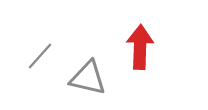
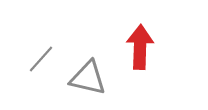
gray line: moved 1 px right, 3 px down
